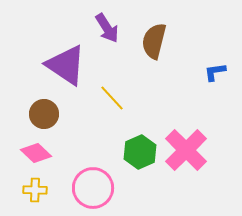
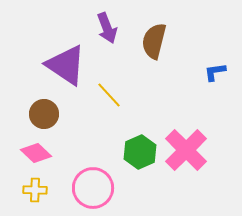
purple arrow: rotated 12 degrees clockwise
yellow line: moved 3 px left, 3 px up
